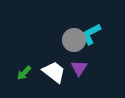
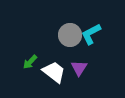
gray circle: moved 4 px left, 5 px up
green arrow: moved 6 px right, 11 px up
